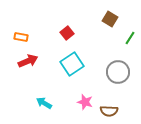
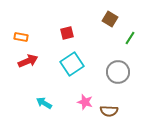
red square: rotated 24 degrees clockwise
